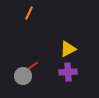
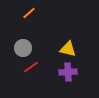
orange line: rotated 24 degrees clockwise
yellow triangle: rotated 42 degrees clockwise
gray circle: moved 28 px up
